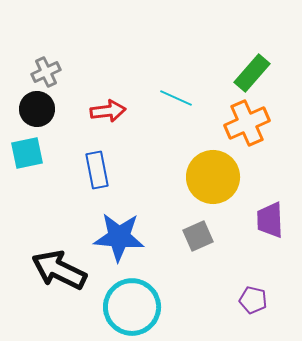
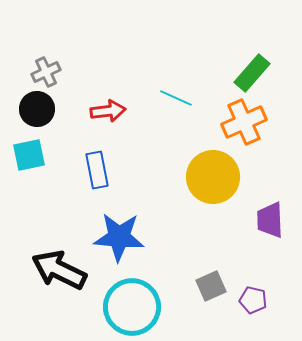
orange cross: moved 3 px left, 1 px up
cyan square: moved 2 px right, 2 px down
gray square: moved 13 px right, 50 px down
